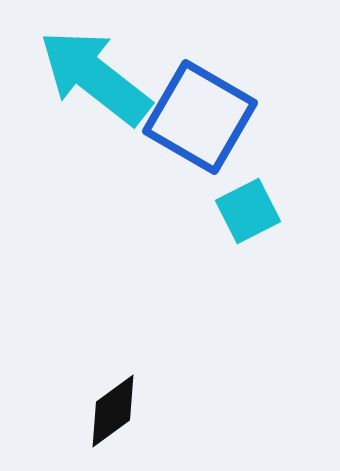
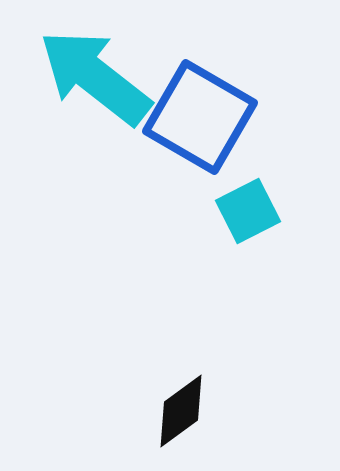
black diamond: moved 68 px right
